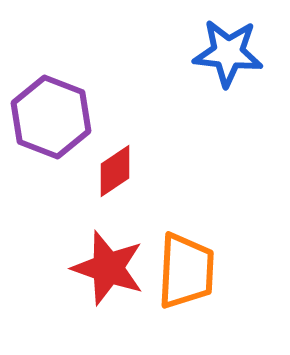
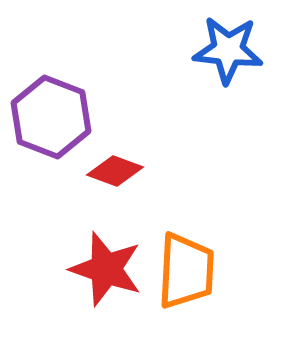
blue star: moved 3 px up
red diamond: rotated 54 degrees clockwise
red star: moved 2 px left, 1 px down
